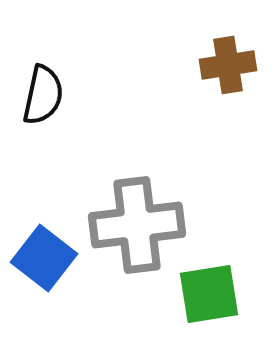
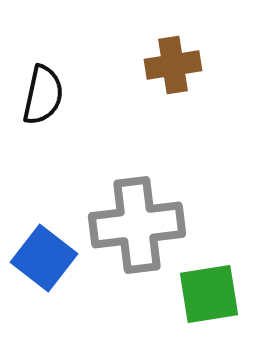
brown cross: moved 55 px left
